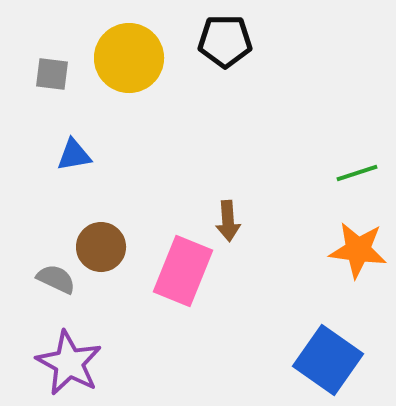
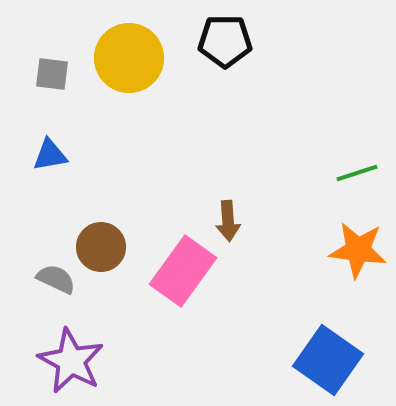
blue triangle: moved 24 px left
pink rectangle: rotated 14 degrees clockwise
purple star: moved 2 px right, 2 px up
